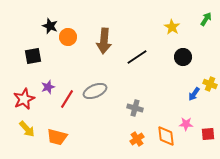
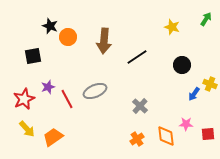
yellow star: rotated 14 degrees counterclockwise
black circle: moved 1 px left, 8 px down
red line: rotated 60 degrees counterclockwise
gray cross: moved 5 px right, 2 px up; rotated 28 degrees clockwise
orange trapezoid: moved 4 px left; rotated 130 degrees clockwise
